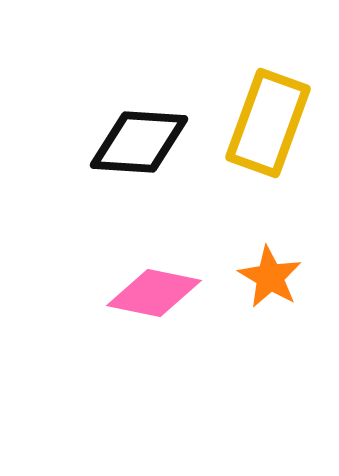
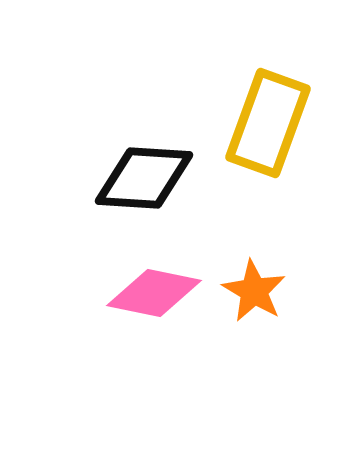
black diamond: moved 5 px right, 36 px down
orange star: moved 16 px left, 14 px down
